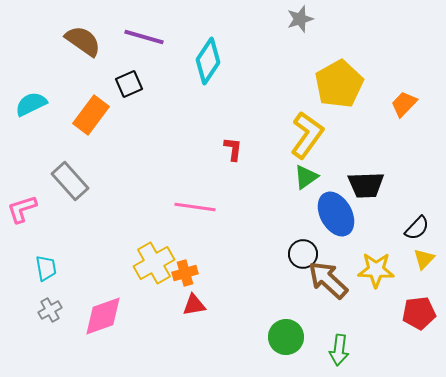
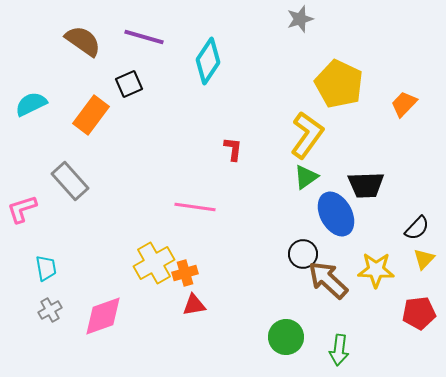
yellow pentagon: rotated 18 degrees counterclockwise
